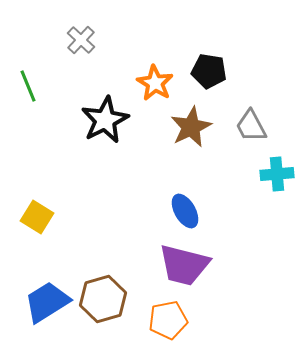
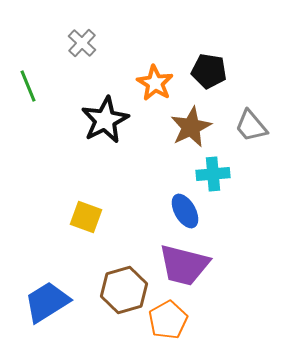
gray cross: moved 1 px right, 3 px down
gray trapezoid: rotated 12 degrees counterclockwise
cyan cross: moved 64 px left
yellow square: moved 49 px right; rotated 12 degrees counterclockwise
brown hexagon: moved 21 px right, 9 px up
orange pentagon: rotated 18 degrees counterclockwise
